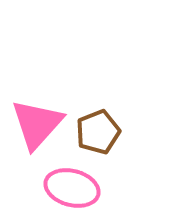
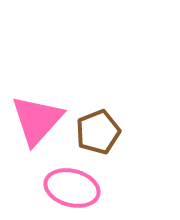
pink triangle: moved 4 px up
